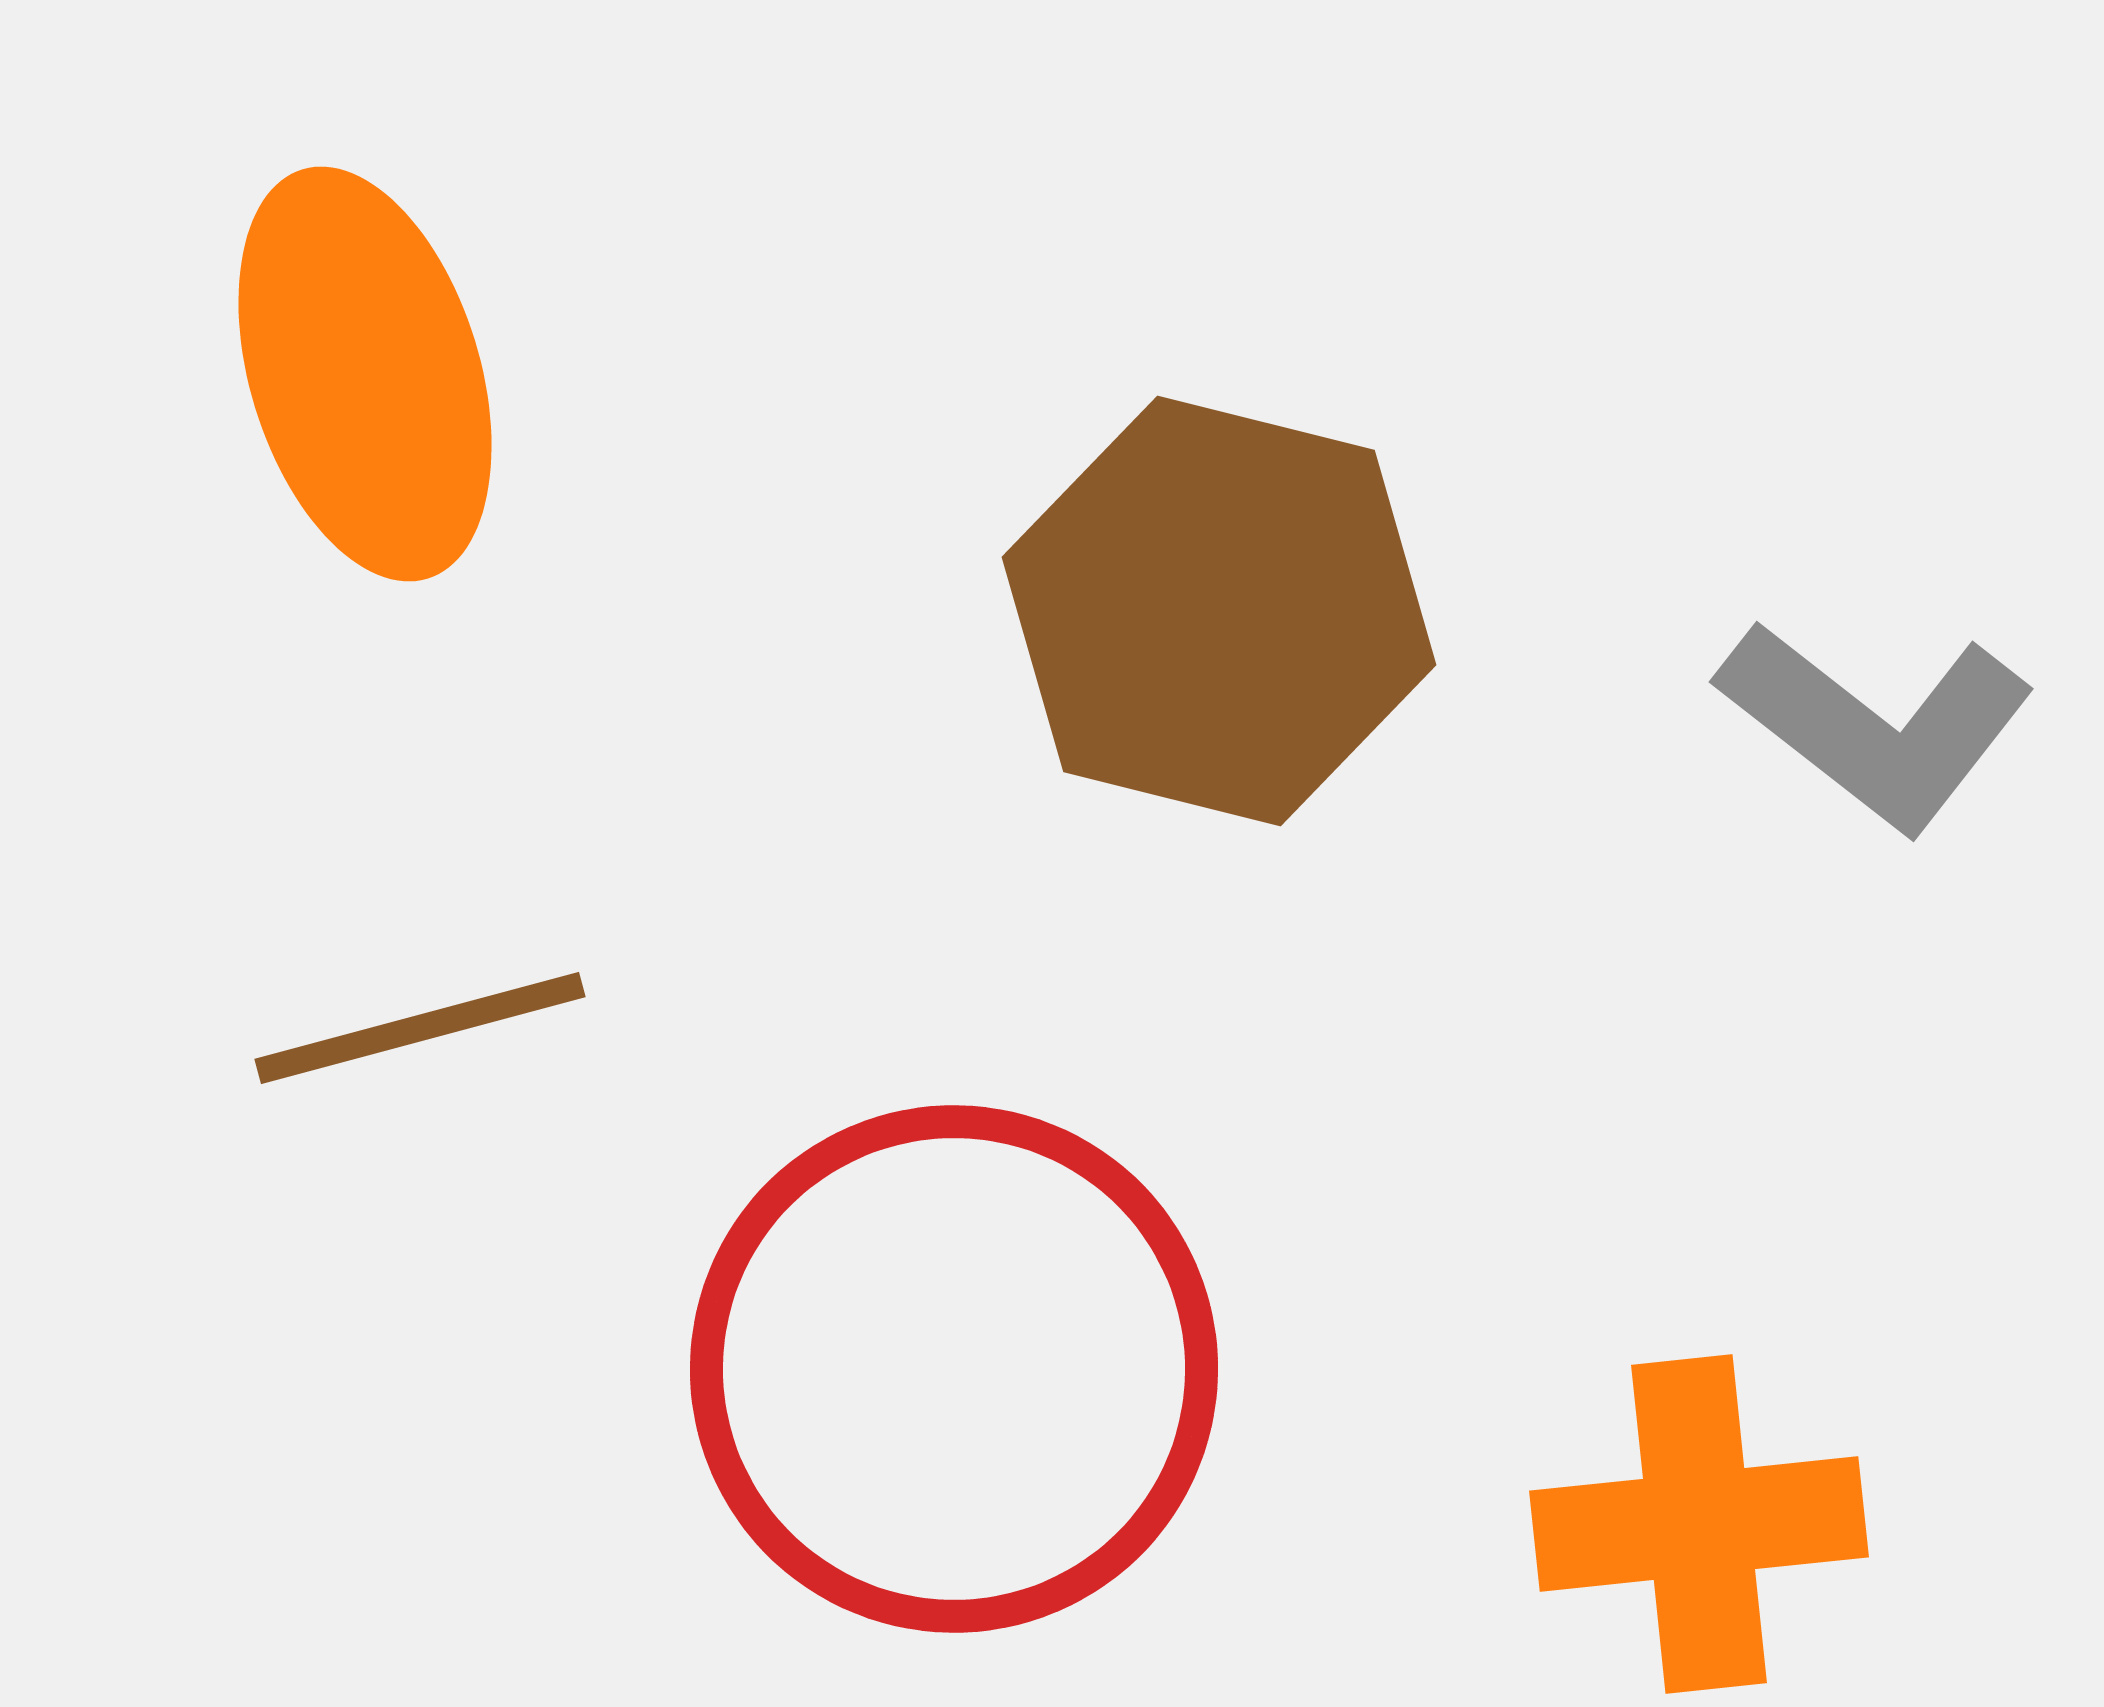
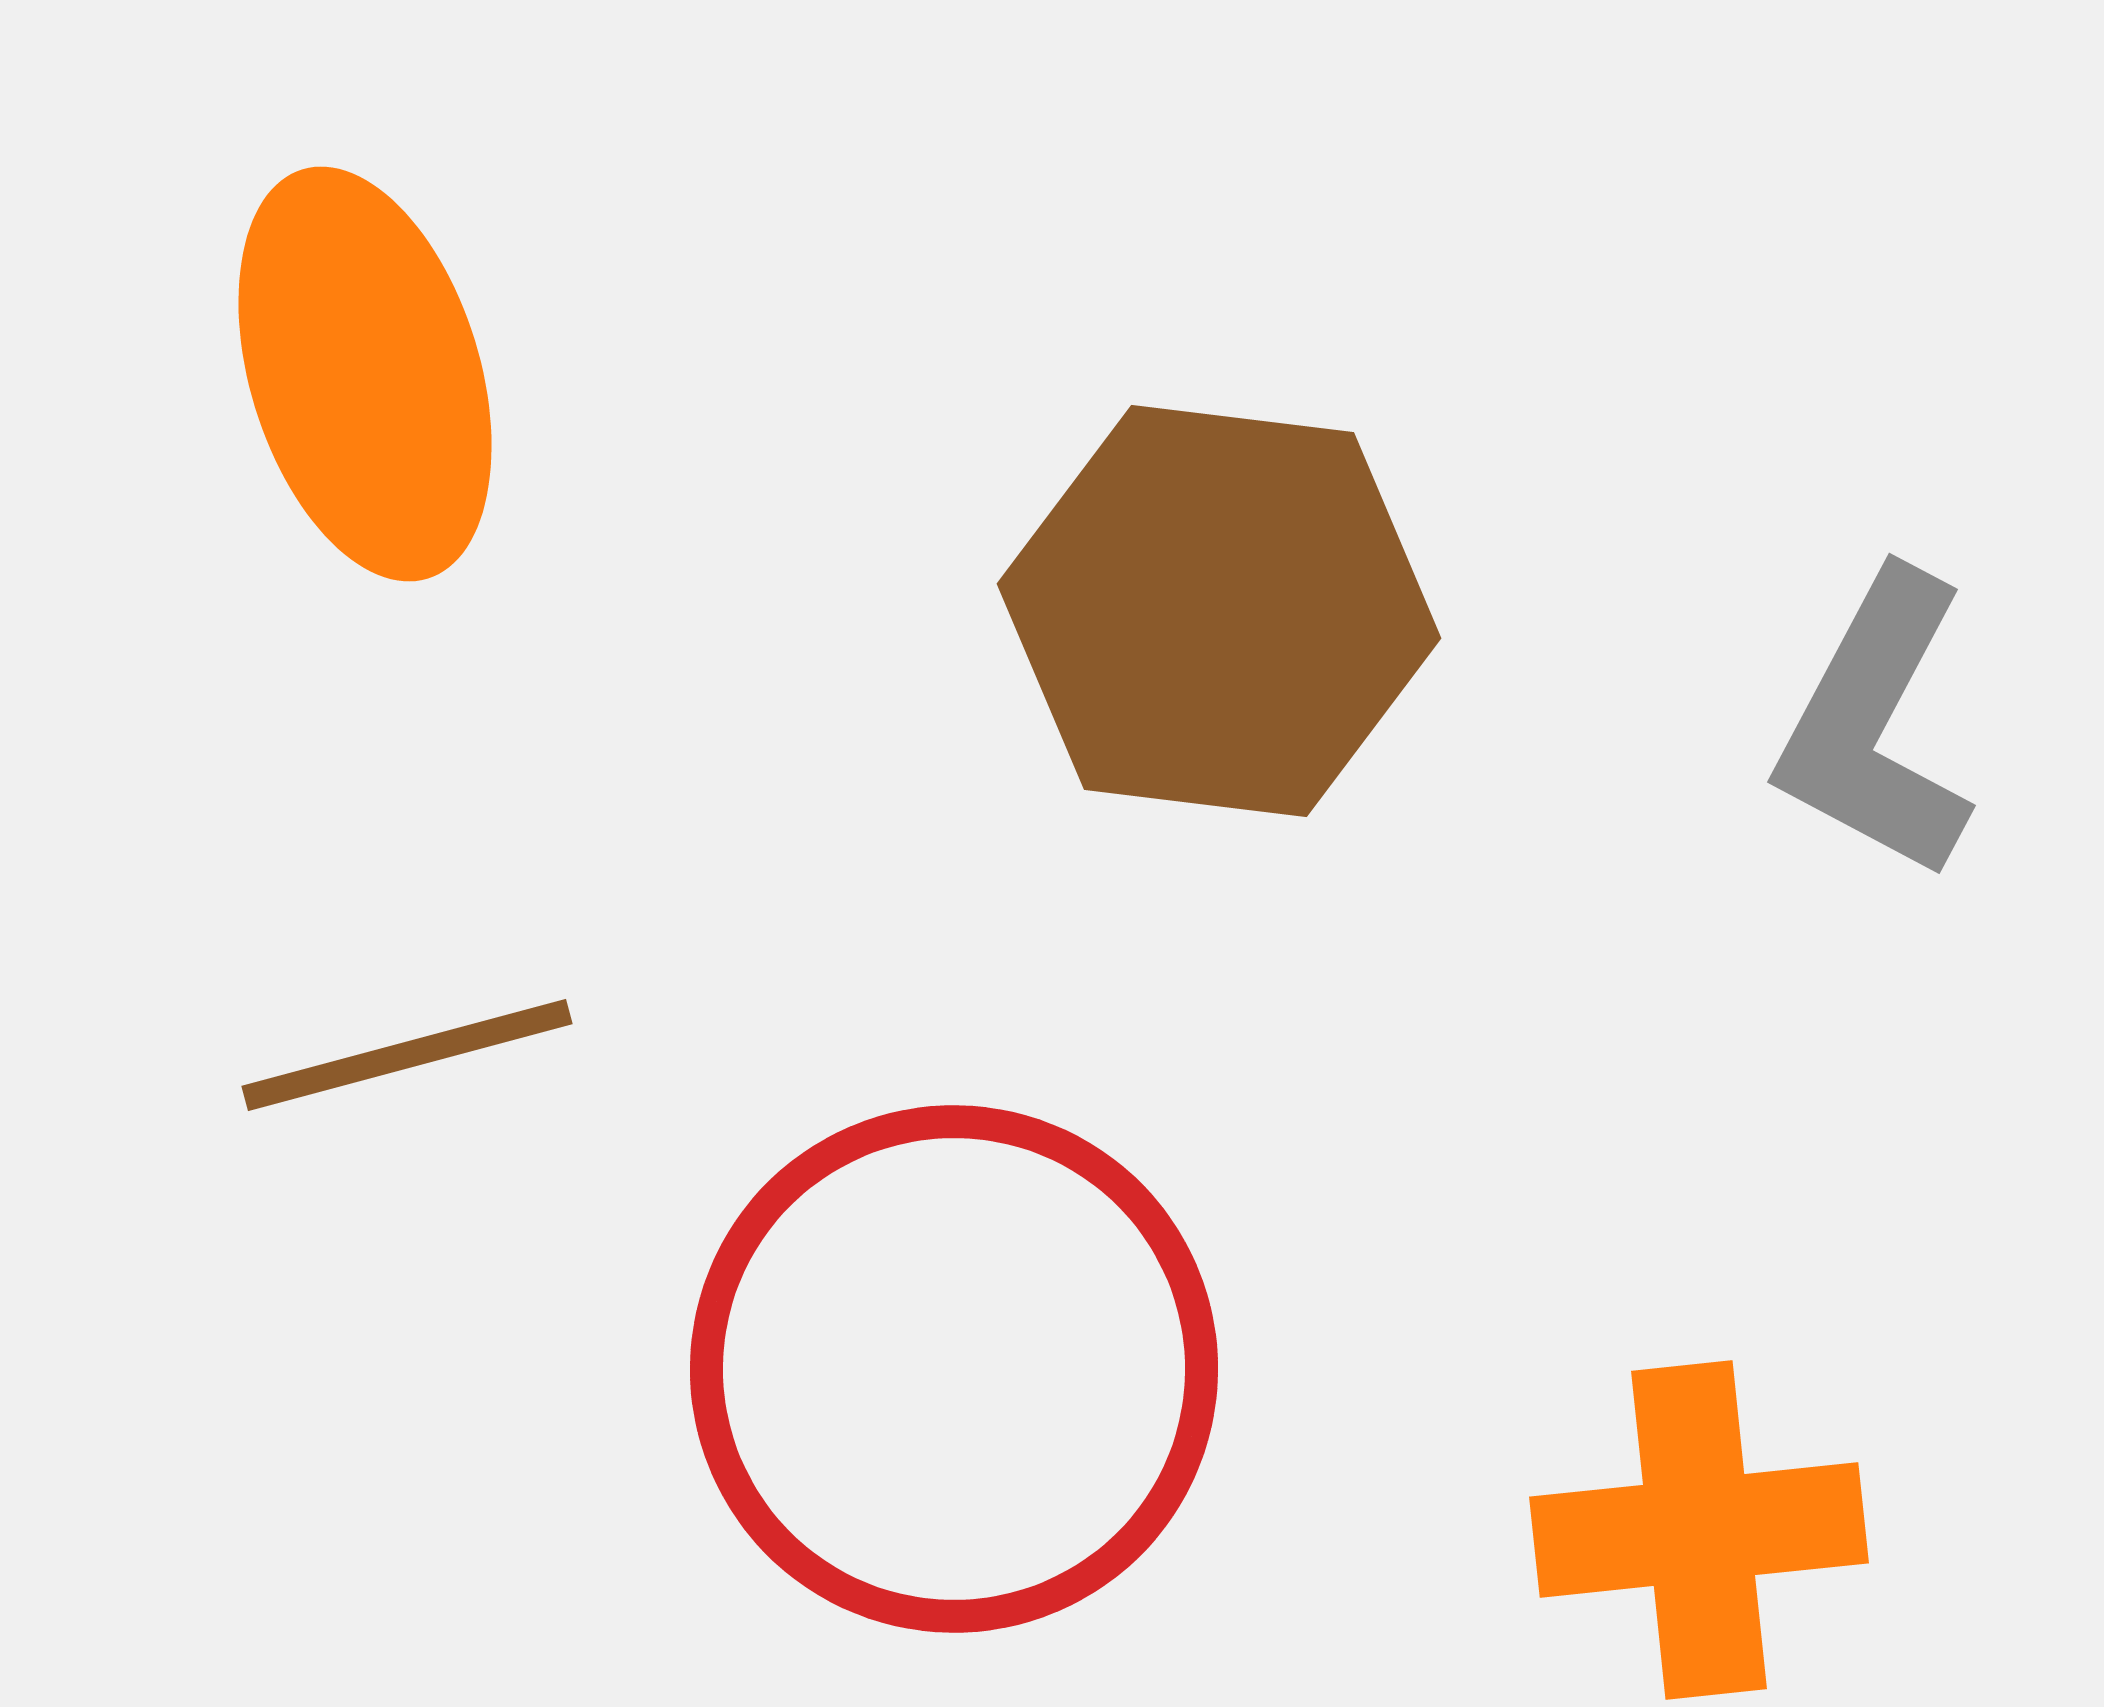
brown hexagon: rotated 7 degrees counterclockwise
gray L-shape: rotated 80 degrees clockwise
brown line: moved 13 px left, 27 px down
orange cross: moved 6 px down
